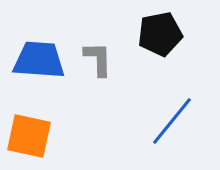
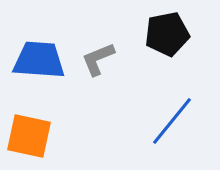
black pentagon: moved 7 px right
gray L-shape: rotated 111 degrees counterclockwise
